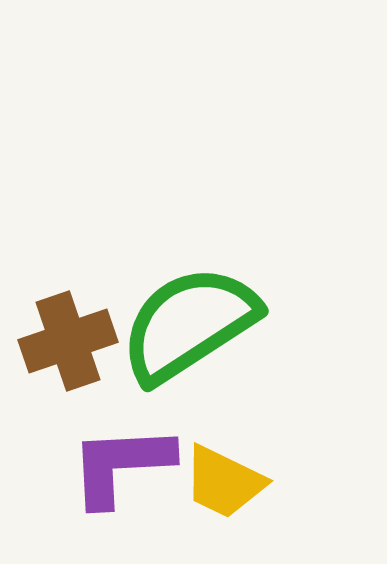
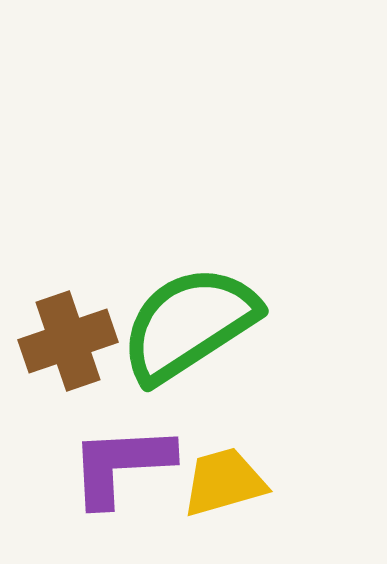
yellow trapezoid: rotated 138 degrees clockwise
